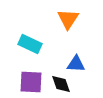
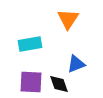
cyan rectangle: rotated 35 degrees counterclockwise
blue triangle: rotated 24 degrees counterclockwise
black diamond: moved 2 px left
